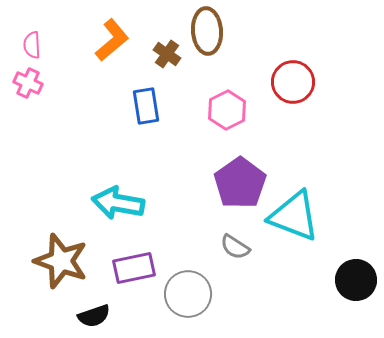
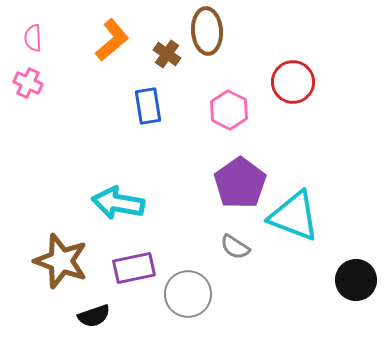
pink semicircle: moved 1 px right, 7 px up
blue rectangle: moved 2 px right
pink hexagon: moved 2 px right; rotated 6 degrees counterclockwise
